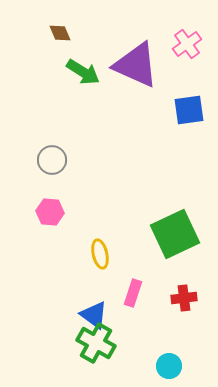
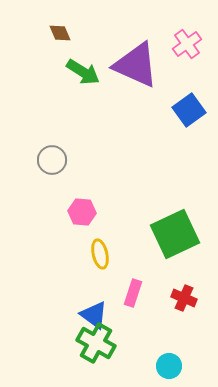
blue square: rotated 28 degrees counterclockwise
pink hexagon: moved 32 px right
red cross: rotated 30 degrees clockwise
